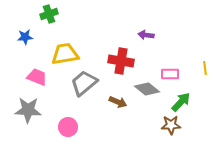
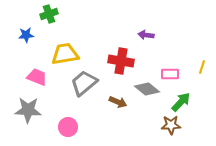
blue star: moved 1 px right, 2 px up
yellow line: moved 3 px left, 1 px up; rotated 24 degrees clockwise
